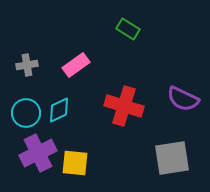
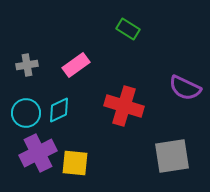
purple semicircle: moved 2 px right, 11 px up
gray square: moved 2 px up
